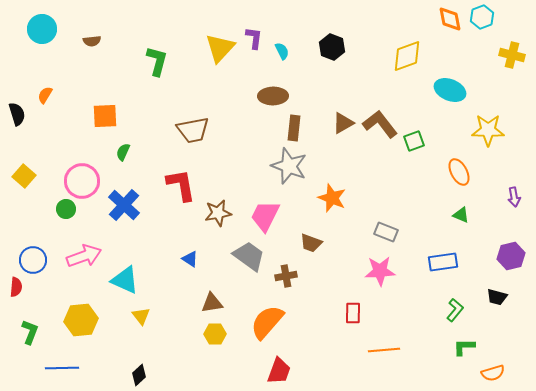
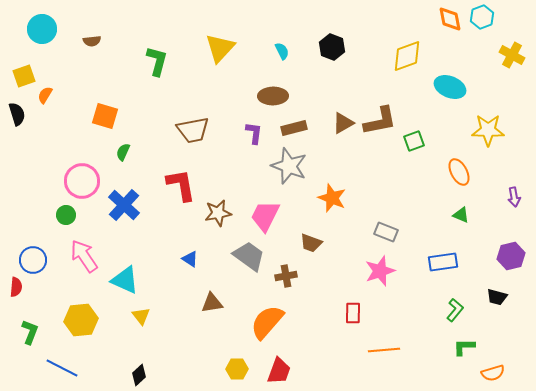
purple L-shape at (254, 38): moved 95 px down
yellow cross at (512, 55): rotated 15 degrees clockwise
cyan ellipse at (450, 90): moved 3 px up
orange square at (105, 116): rotated 20 degrees clockwise
brown L-shape at (380, 124): moved 3 px up; rotated 117 degrees clockwise
brown rectangle at (294, 128): rotated 70 degrees clockwise
yellow square at (24, 176): moved 100 px up; rotated 30 degrees clockwise
green circle at (66, 209): moved 6 px down
pink arrow at (84, 256): rotated 104 degrees counterclockwise
pink star at (380, 271): rotated 16 degrees counterclockwise
yellow hexagon at (215, 334): moved 22 px right, 35 px down
blue line at (62, 368): rotated 28 degrees clockwise
